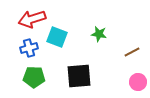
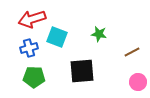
black square: moved 3 px right, 5 px up
